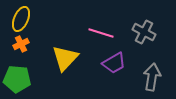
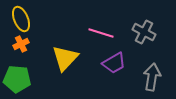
yellow ellipse: rotated 45 degrees counterclockwise
